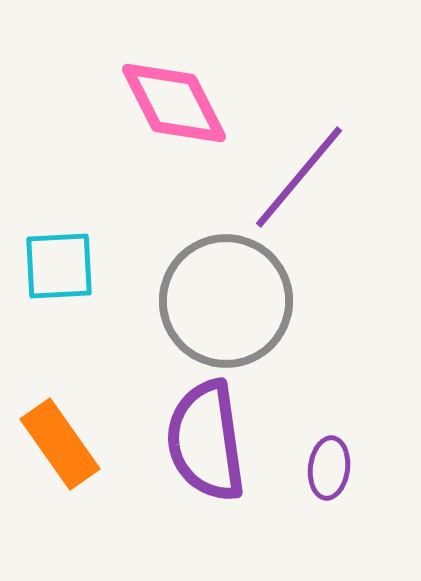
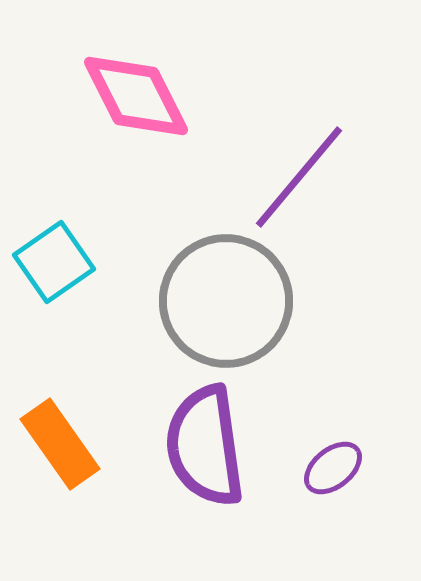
pink diamond: moved 38 px left, 7 px up
cyan square: moved 5 px left, 4 px up; rotated 32 degrees counterclockwise
purple semicircle: moved 1 px left, 5 px down
purple ellipse: moved 4 px right; rotated 44 degrees clockwise
